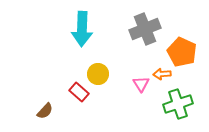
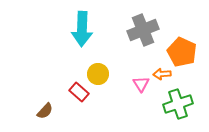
gray cross: moved 2 px left, 1 px down
